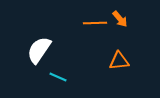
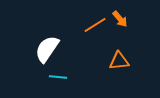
orange line: moved 2 px down; rotated 30 degrees counterclockwise
white semicircle: moved 8 px right, 1 px up
cyan line: rotated 18 degrees counterclockwise
